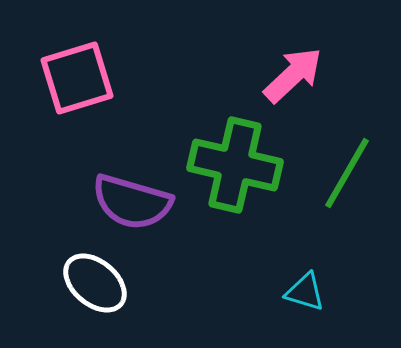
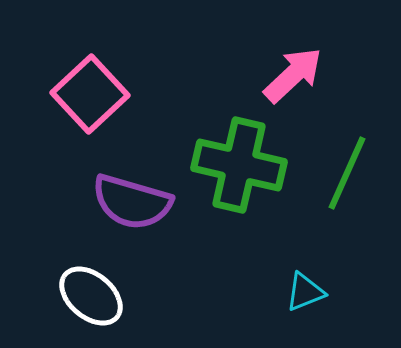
pink square: moved 13 px right, 16 px down; rotated 26 degrees counterclockwise
green cross: moved 4 px right
green line: rotated 6 degrees counterclockwise
white ellipse: moved 4 px left, 13 px down
cyan triangle: rotated 39 degrees counterclockwise
